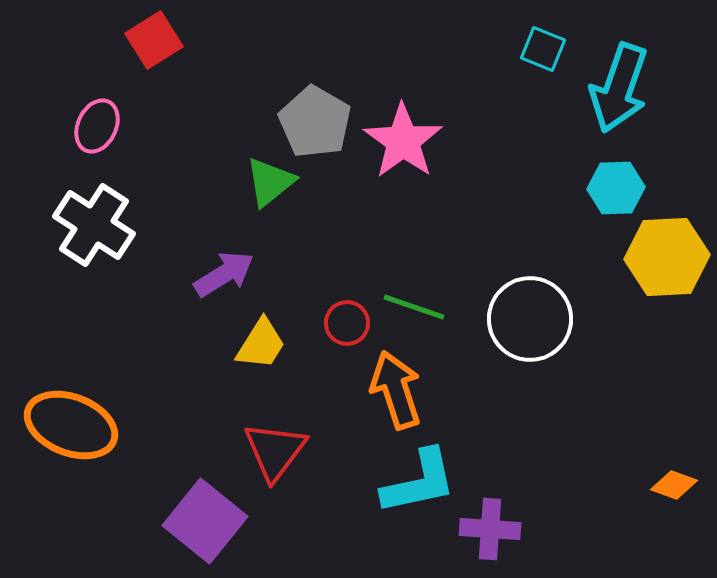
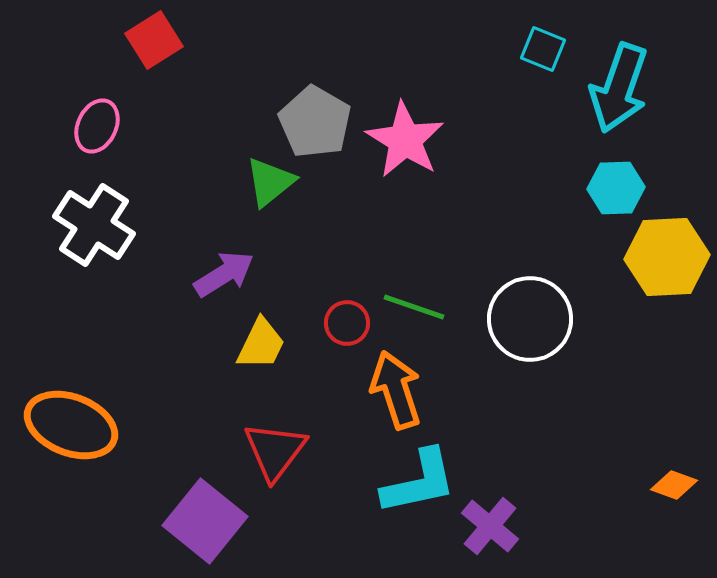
pink star: moved 2 px right, 1 px up; rotated 4 degrees counterclockwise
yellow trapezoid: rotated 6 degrees counterclockwise
purple cross: moved 3 px up; rotated 36 degrees clockwise
